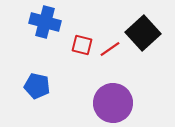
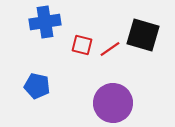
blue cross: rotated 24 degrees counterclockwise
black square: moved 2 px down; rotated 32 degrees counterclockwise
